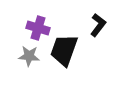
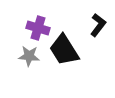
black trapezoid: rotated 52 degrees counterclockwise
